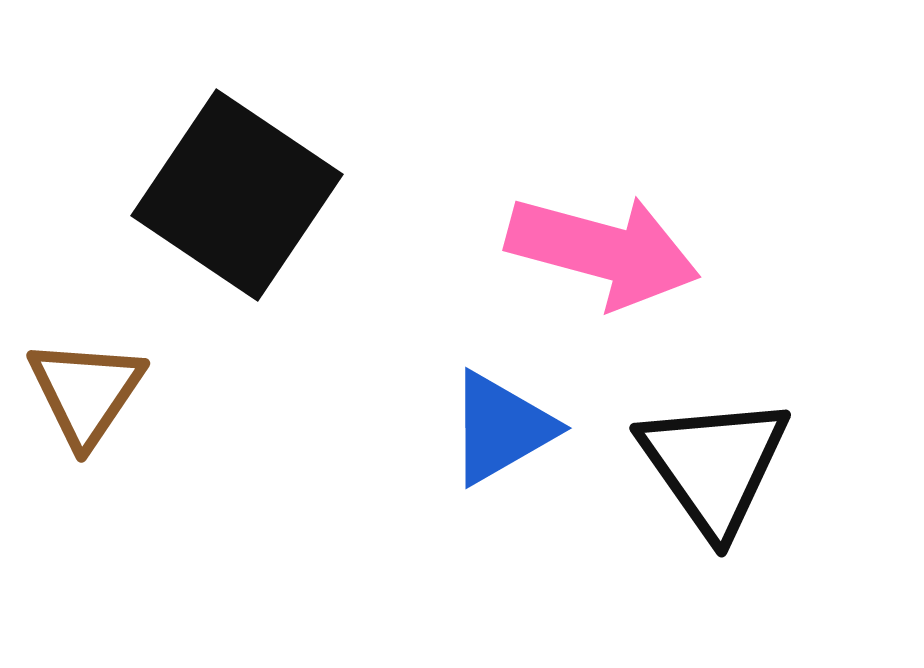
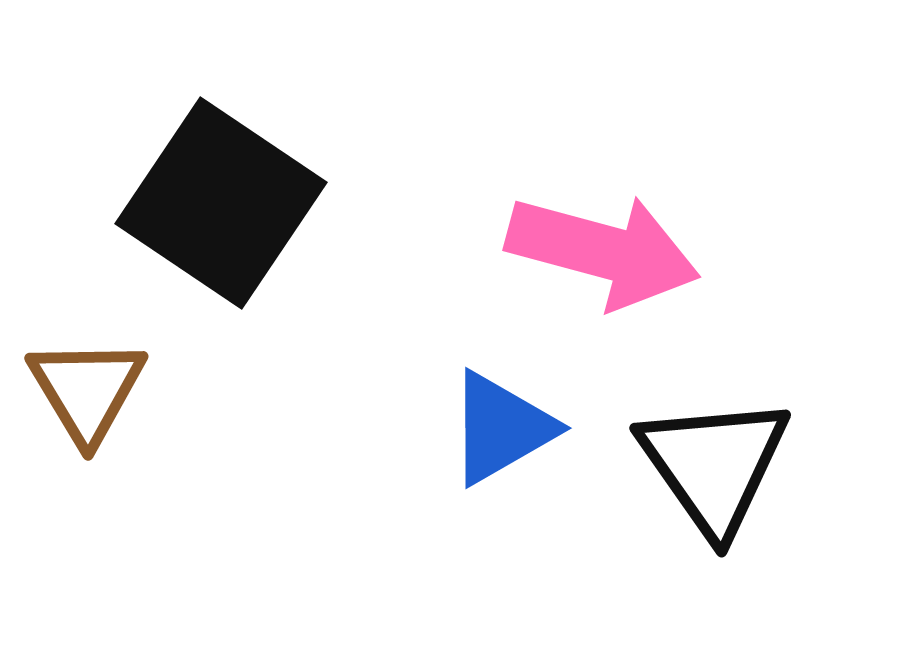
black square: moved 16 px left, 8 px down
brown triangle: moved 1 px right, 2 px up; rotated 5 degrees counterclockwise
